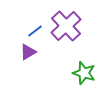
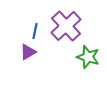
blue line: rotated 42 degrees counterclockwise
green star: moved 4 px right, 16 px up
